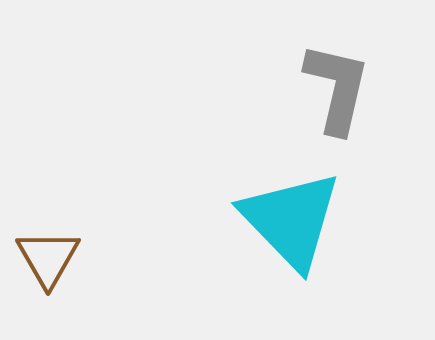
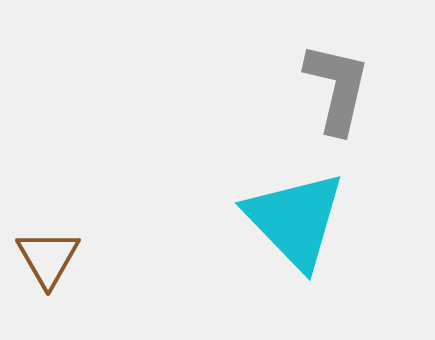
cyan triangle: moved 4 px right
